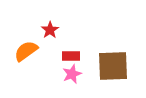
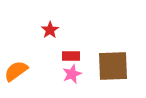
orange semicircle: moved 10 px left, 20 px down
